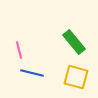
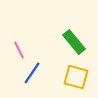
pink line: rotated 12 degrees counterclockwise
blue line: rotated 70 degrees counterclockwise
